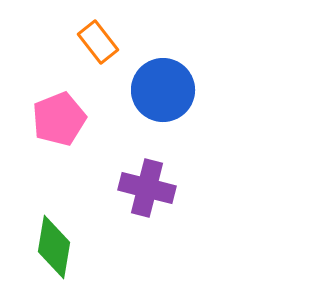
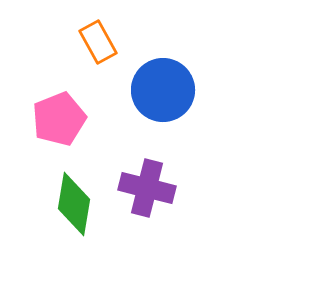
orange rectangle: rotated 9 degrees clockwise
green diamond: moved 20 px right, 43 px up
